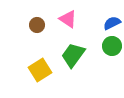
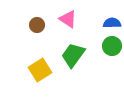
blue semicircle: rotated 24 degrees clockwise
